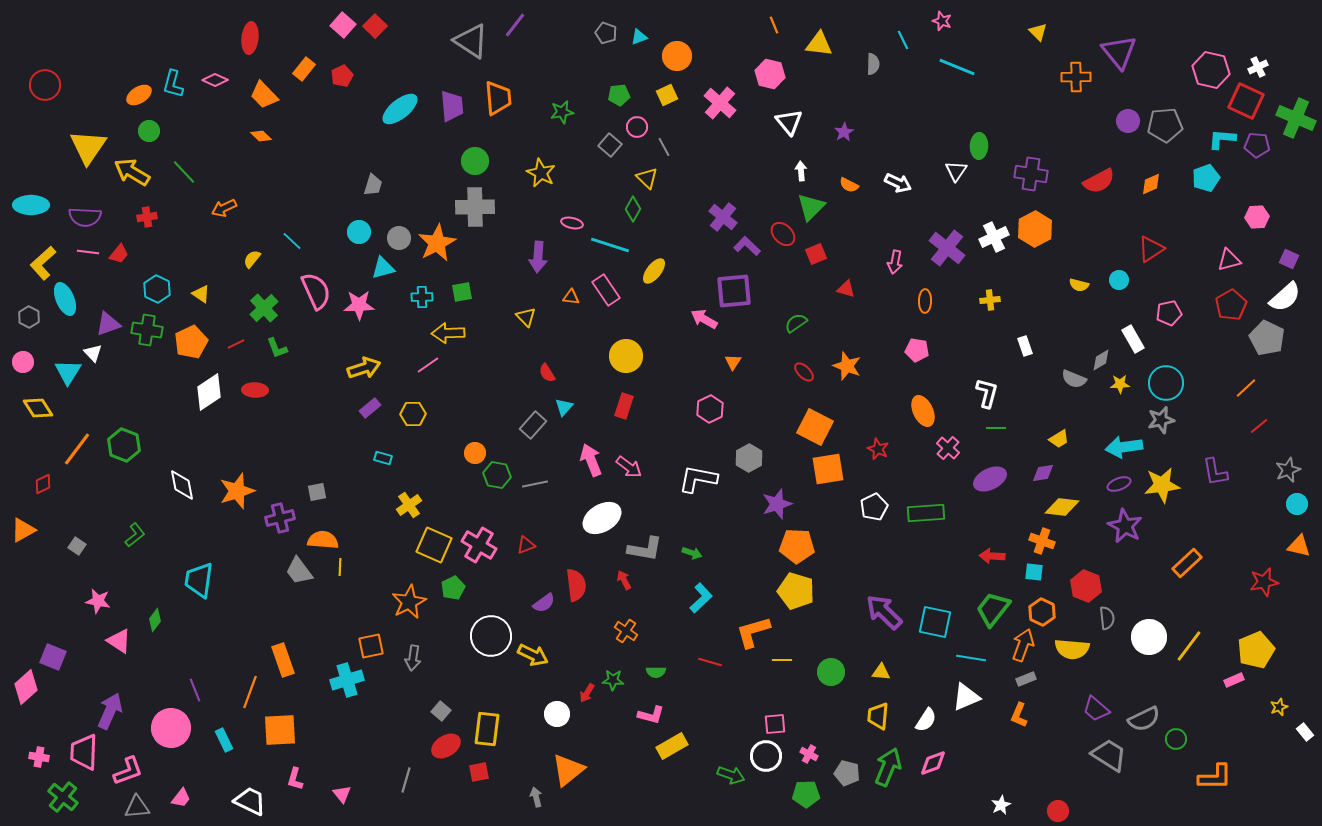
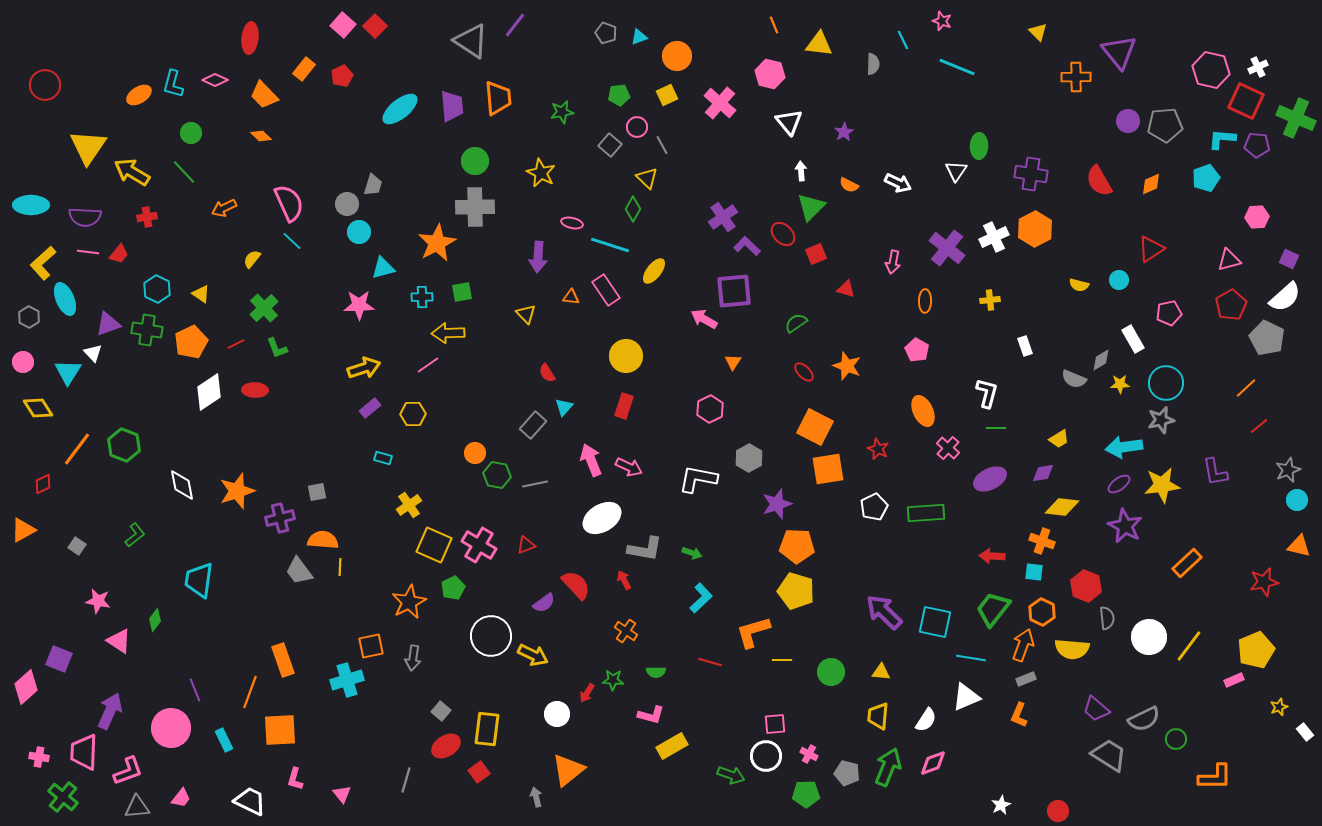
green circle at (149, 131): moved 42 px right, 2 px down
gray line at (664, 147): moved 2 px left, 2 px up
red semicircle at (1099, 181): rotated 88 degrees clockwise
purple cross at (723, 217): rotated 16 degrees clockwise
gray circle at (399, 238): moved 52 px left, 34 px up
pink arrow at (895, 262): moved 2 px left
pink semicircle at (316, 291): moved 27 px left, 88 px up
yellow triangle at (526, 317): moved 3 px up
pink pentagon at (917, 350): rotated 20 degrees clockwise
pink arrow at (629, 467): rotated 12 degrees counterclockwise
purple ellipse at (1119, 484): rotated 15 degrees counterclockwise
cyan circle at (1297, 504): moved 4 px up
red semicircle at (576, 585): rotated 36 degrees counterclockwise
purple square at (53, 657): moved 6 px right, 2 px down
red square at (479, 772): rotated 25 degrees counterclockwise
